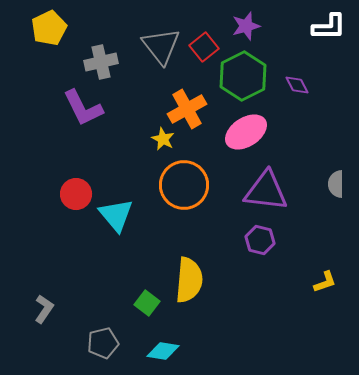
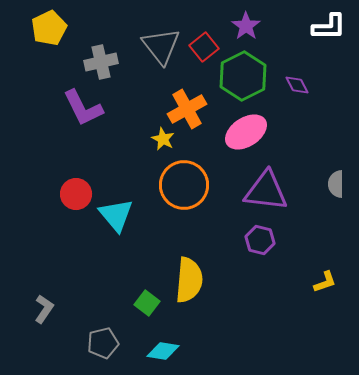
purple star: rotated 20 degrees counterclockwise
